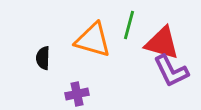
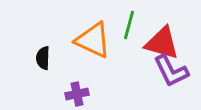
orange triangle: rotated 9 degrees clockwise
